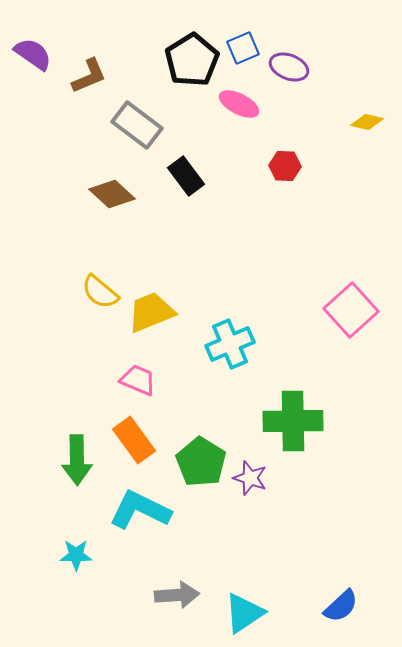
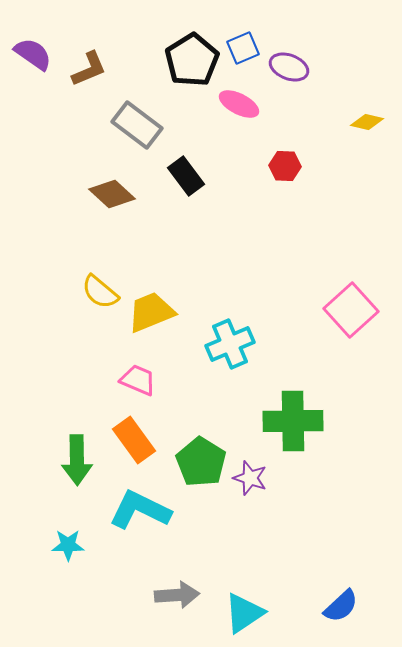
brown L-shape: moved 7 px up
cyan star: moved 8 px left, 10 px up
